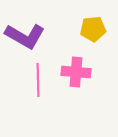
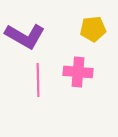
pink cross: moved 2 px right
